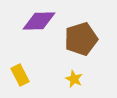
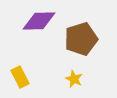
yellow rectangle: moved 2 px down
